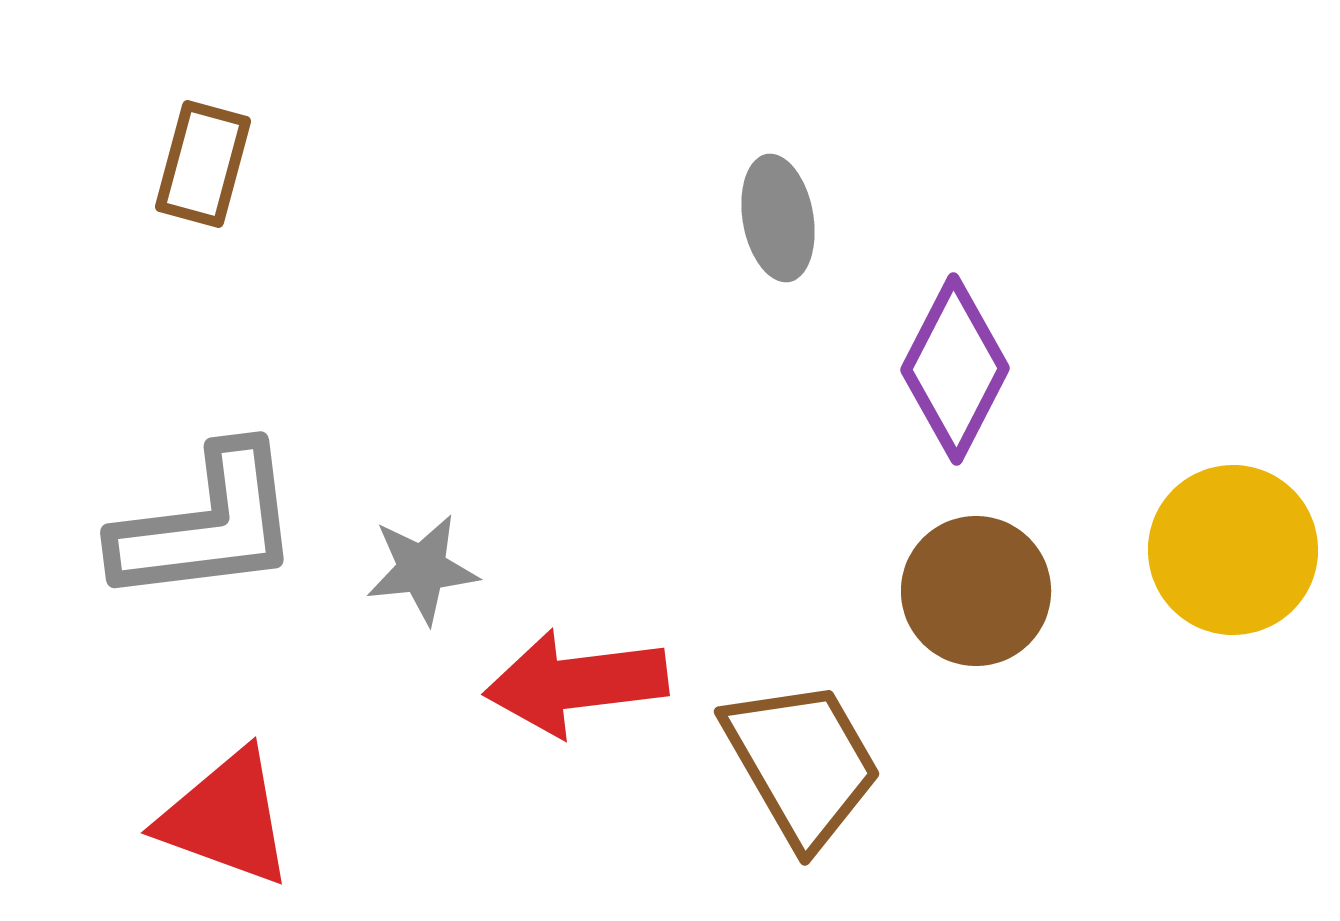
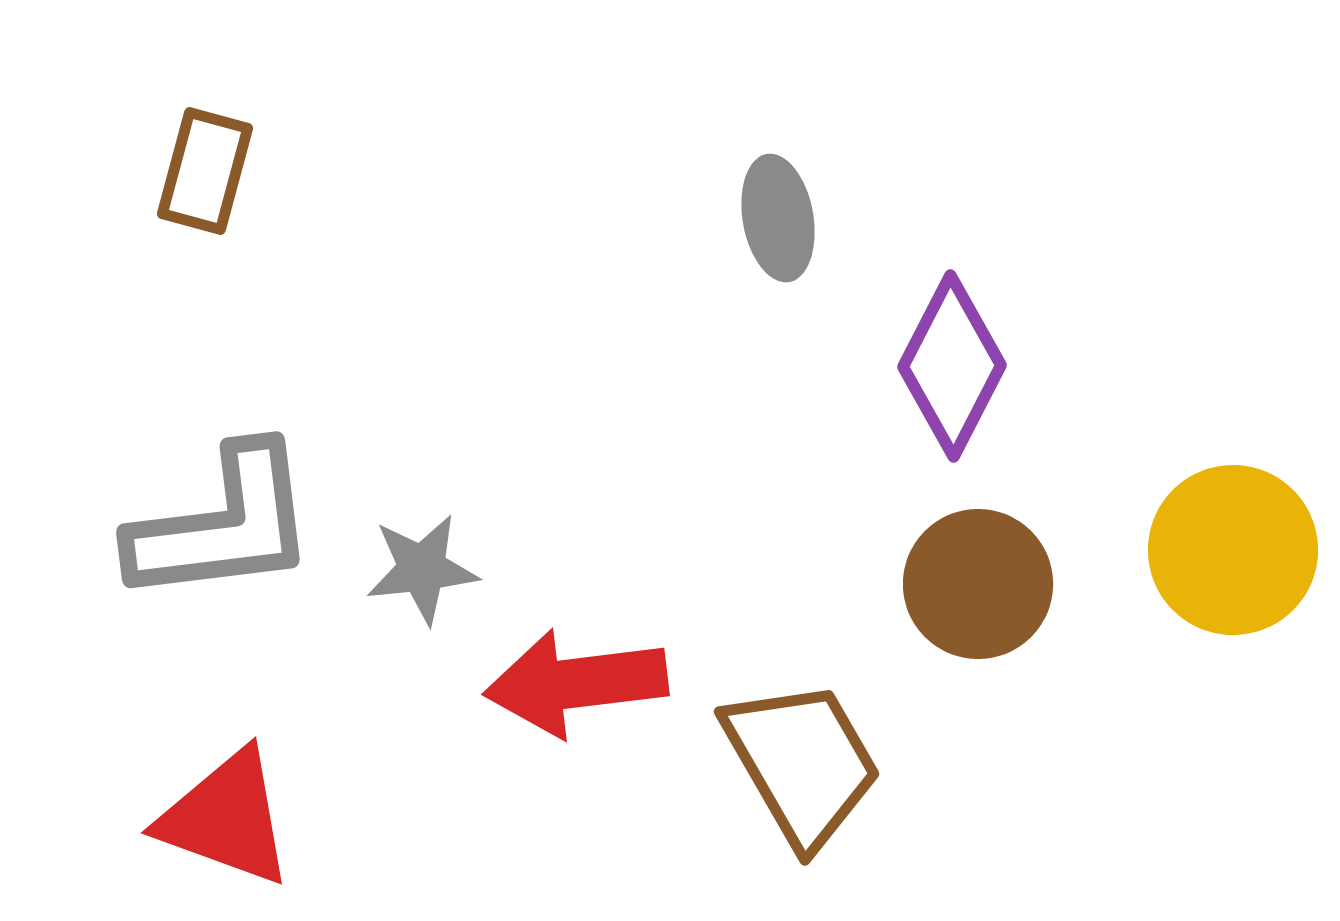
brown rectangle: moved 2 px right, 7 px down
purple diamond: moved 3 px left, 3 px up
gray L-shape: moved 16 px right
brown circle: moved 2 px right, 7 px up
